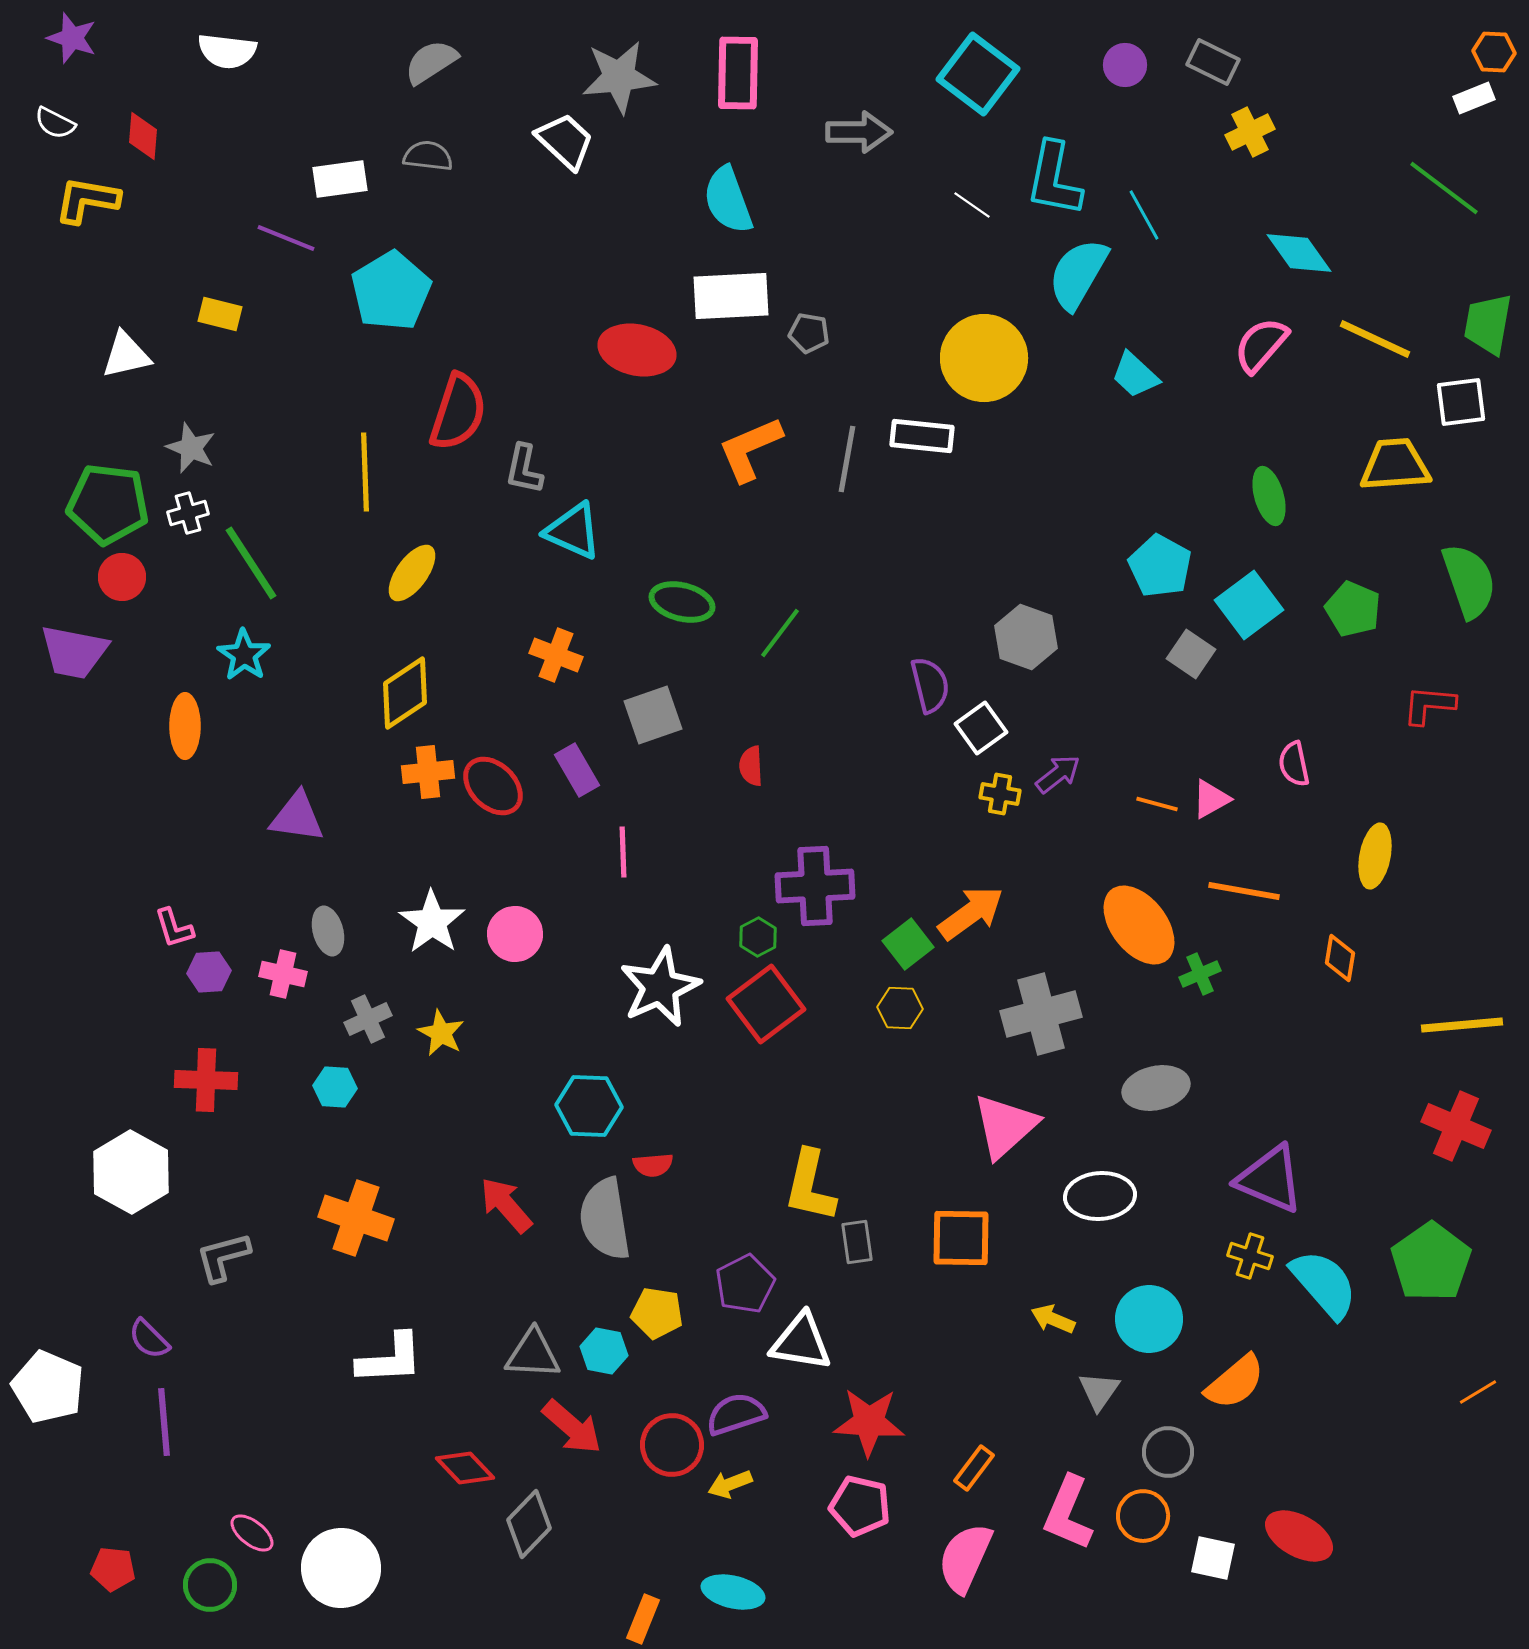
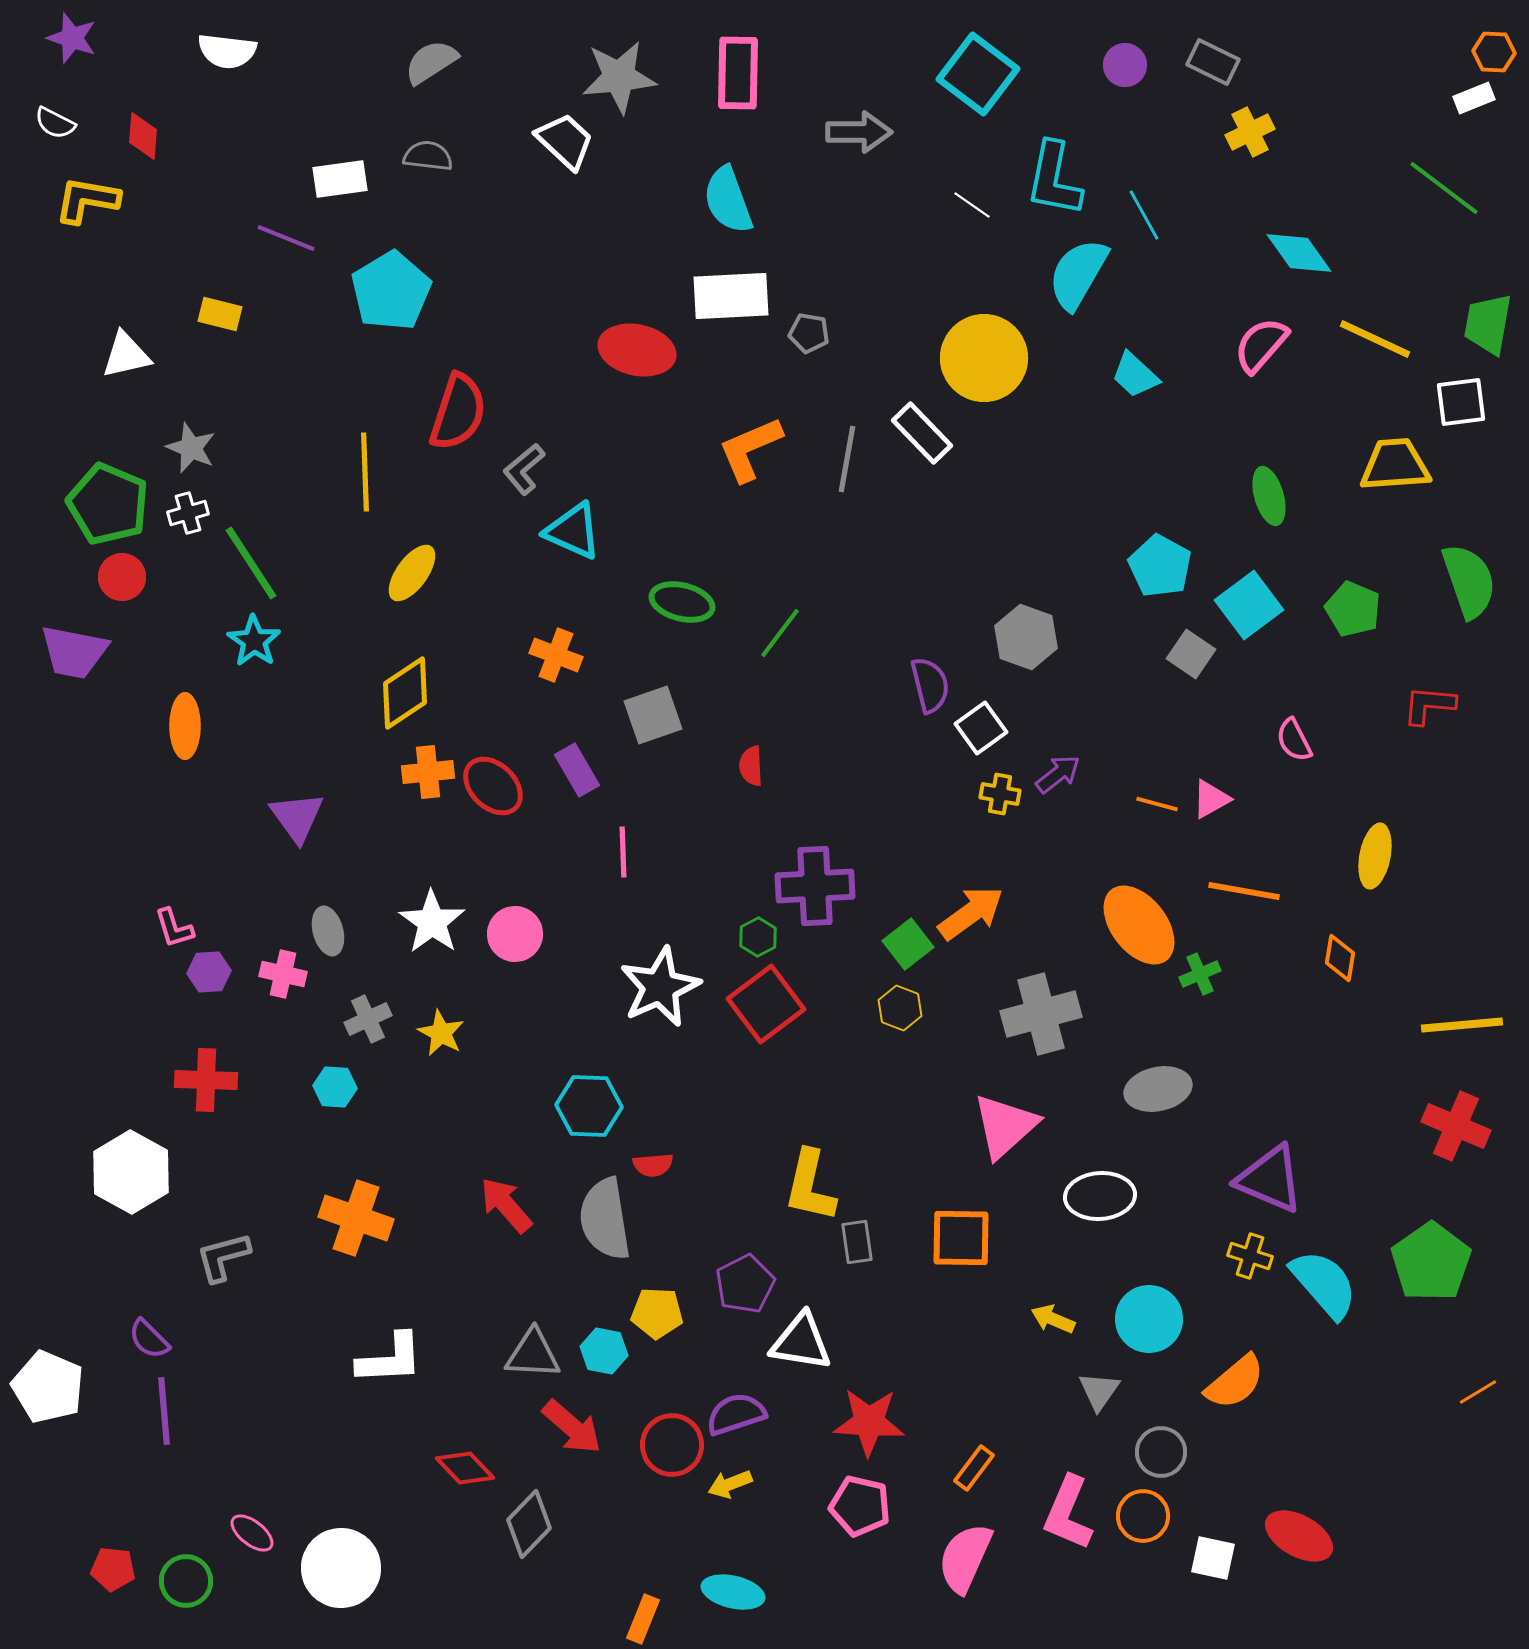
white rectangle at (922, 436): moved 3 px up; rotated 40 degrees clockwise
gray L-shape at (524, 469): rotated 38 degrees clockwise
green pentagon at (108, 504): rotated 16 degrees clockwise
cyan star at (244, 655): moved 10 px right, 14 px up
pink semicircle at (1294, 764): moved 24 px up; rotated 15 degrees counterclockwise
purple triangle at (297, 817): rotated 46 degrees clockwise
yellow hexagon at (900, 1008): rotated 18 degrees clockwise
gray ellipse at (1156, 1088): moved 2 px right, 1 px down
yellow pentagon at (657, 1313): rotated 6 degrees counterclockwise
purple line at (164, 1422): moved 11 px up
gray circle at (1168, 1452): moved 7 px left
green circle at (210, 1585): moved 24 px left, 4 px up
